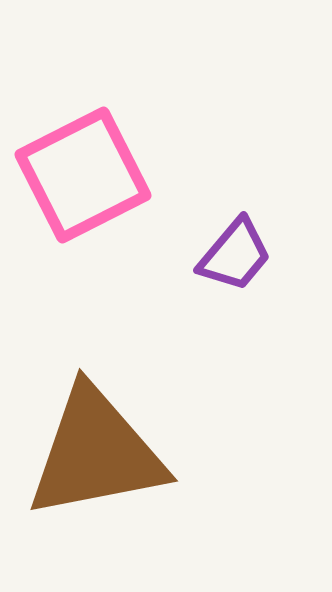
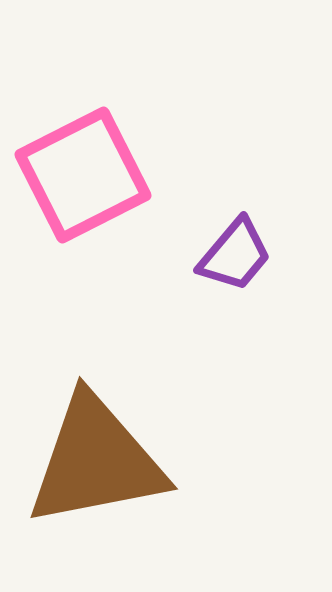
brown triangle: moved 8 px down
